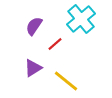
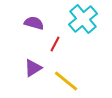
cyan cross: moved 2 px right
purple semicircle: moved 3 px up; rotated 72 degrees clockwise
red line: rotated 21 degrees counterclockwise
